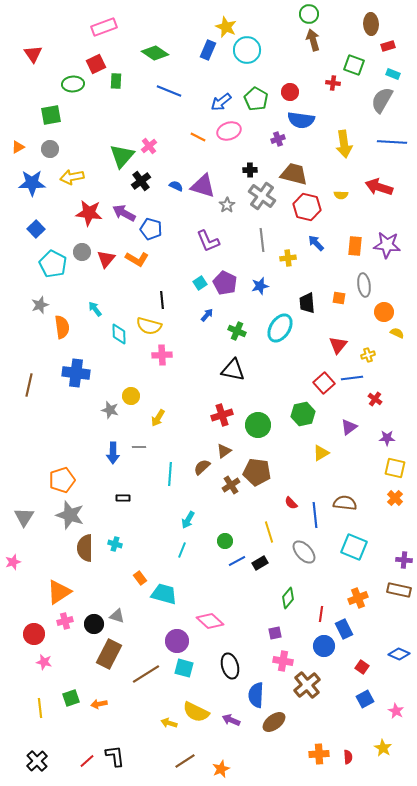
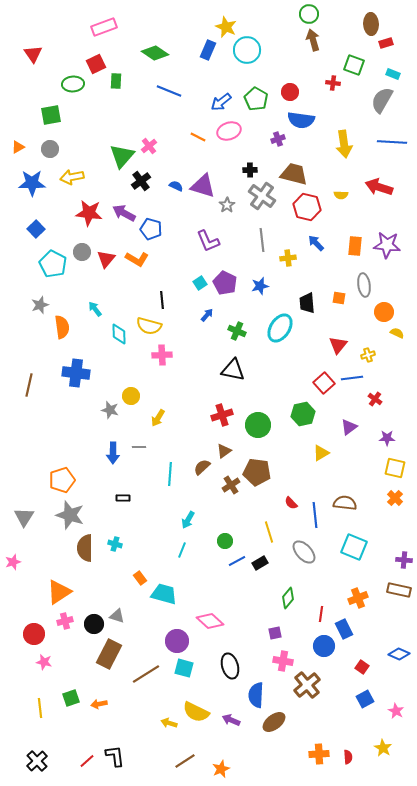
red rectangle at (388, 46): moved 2 px left, 3 px up
